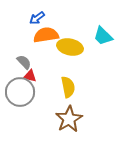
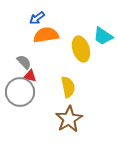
cyan trapezoid: rotated 10 degrees counterclockwise
yellow ellipse: moved 11 px right, 2 px down; rotated 60 degrees clockwise
